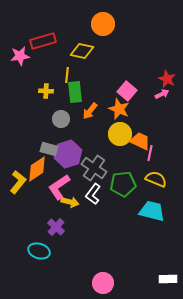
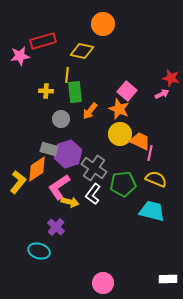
red star: moved 4 px right, 1 px up; rotated 12 degrees counterclockwise
